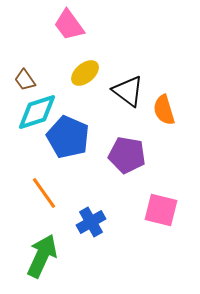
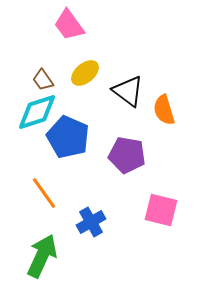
brown trapezoid: moved 18 px right
